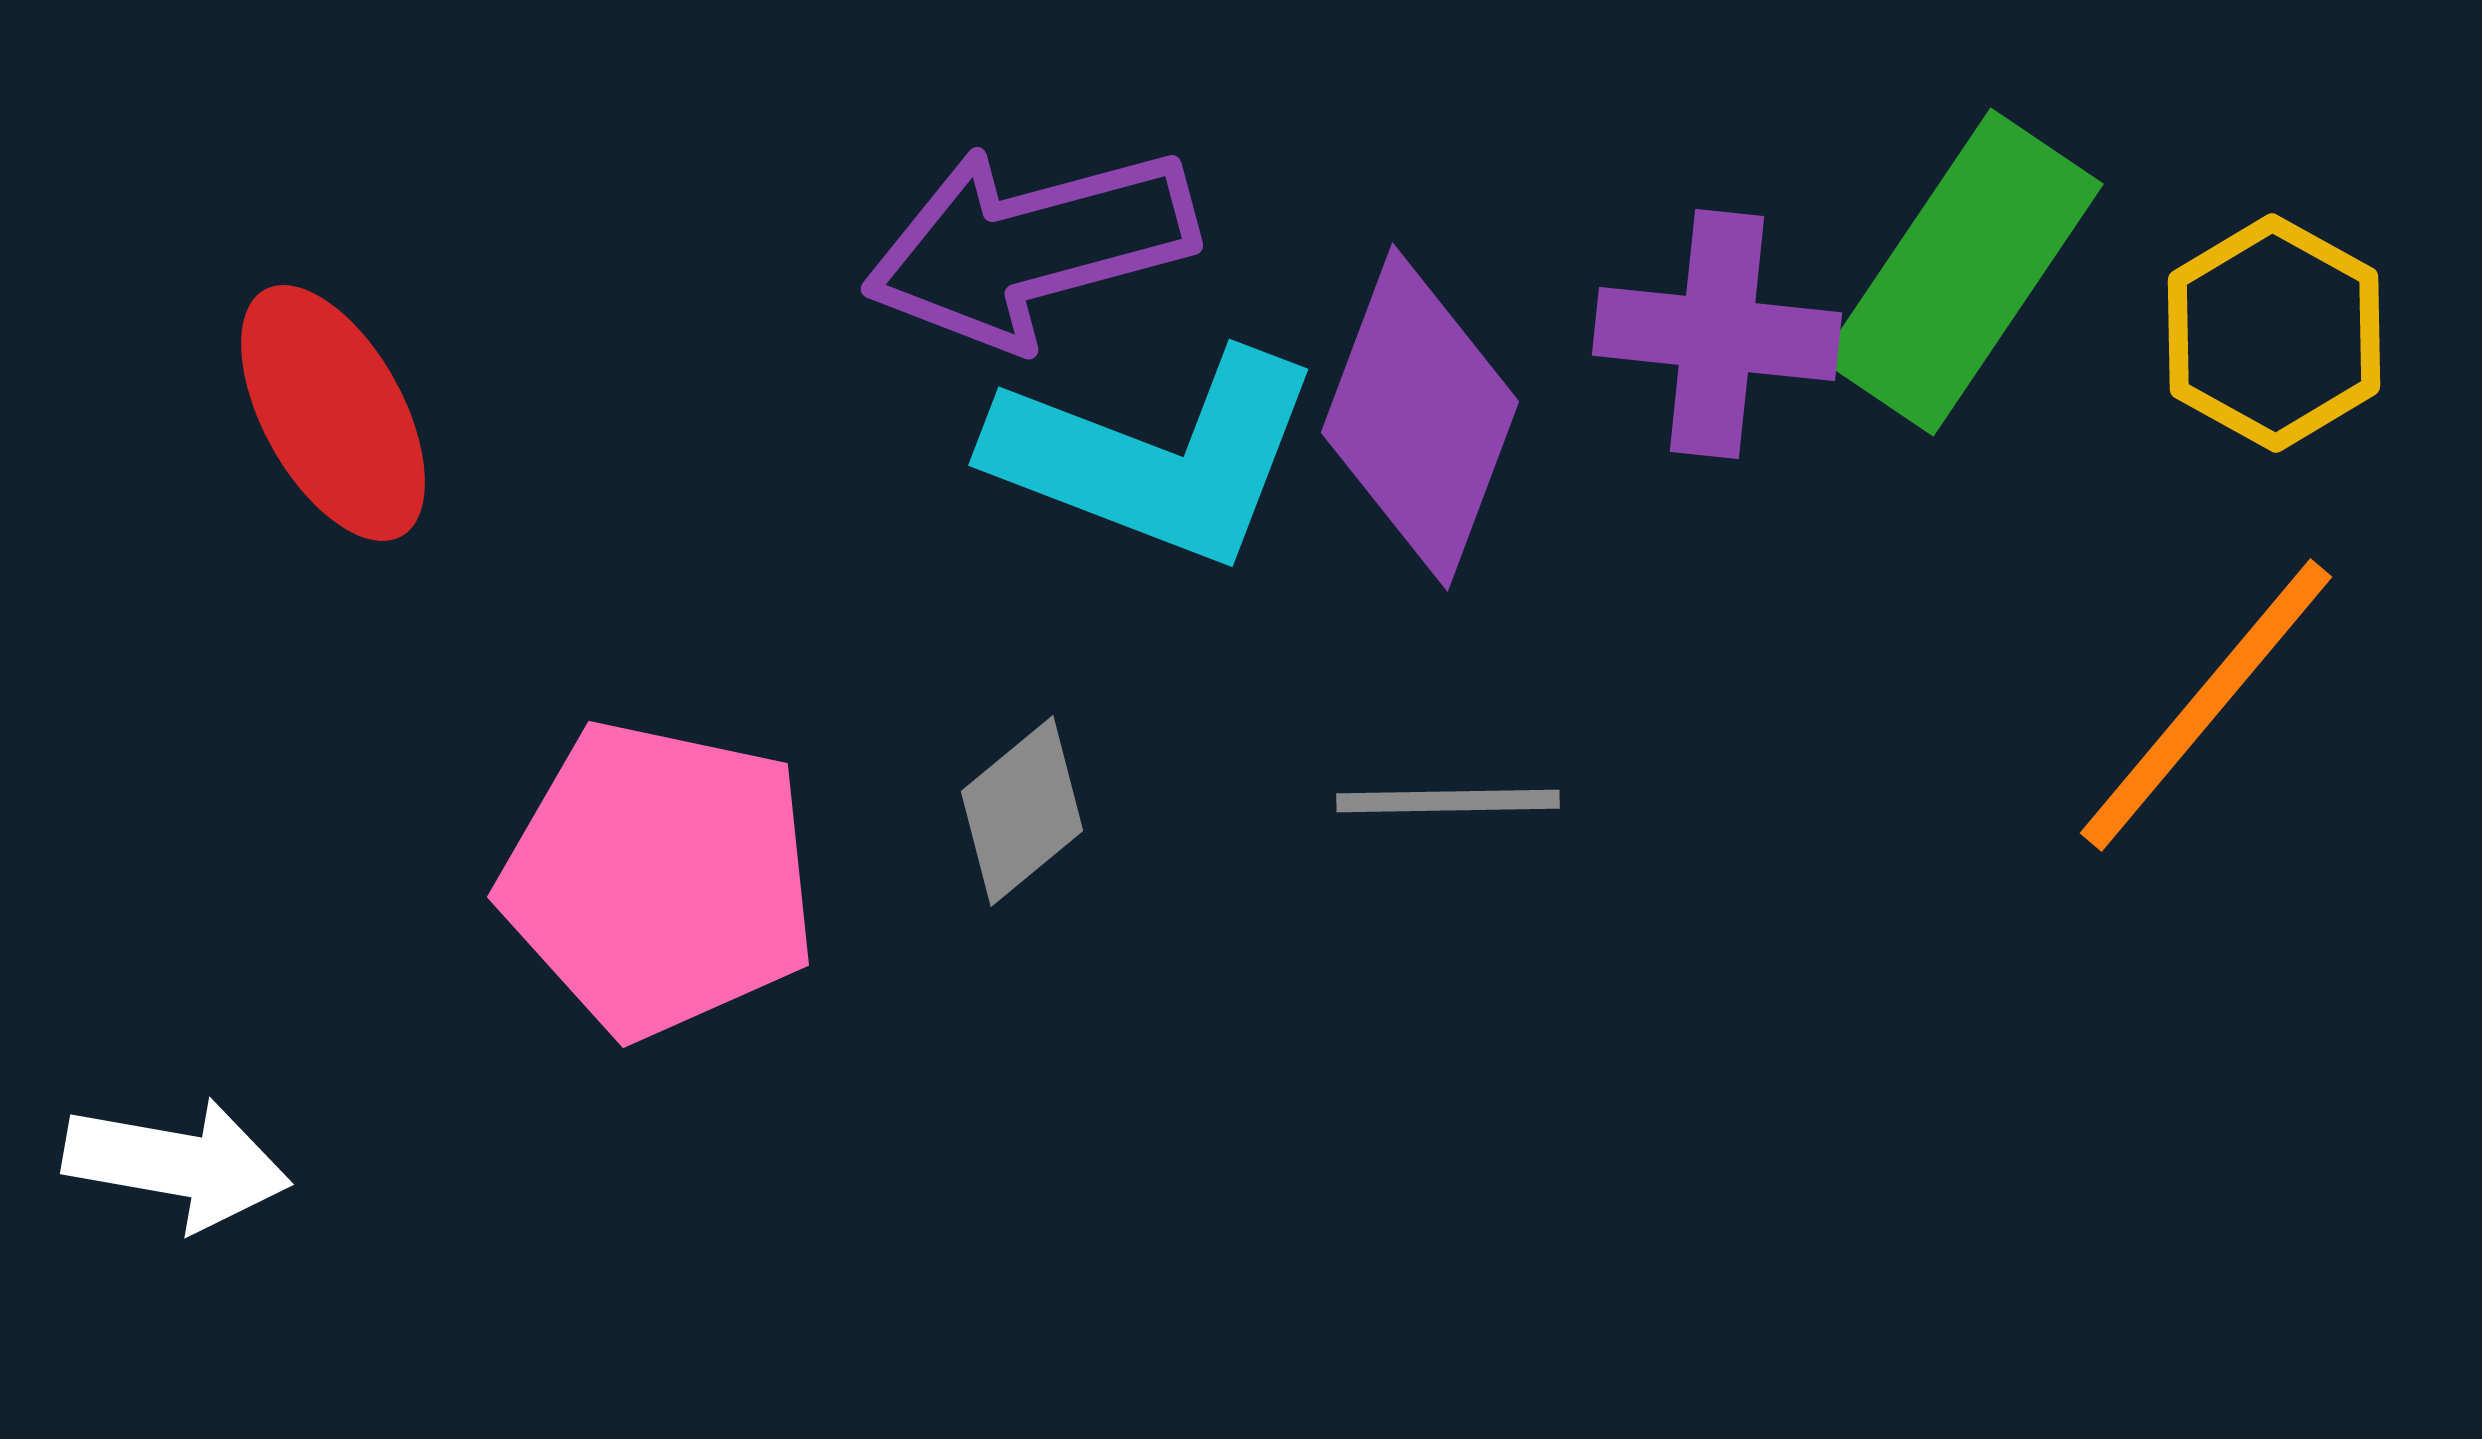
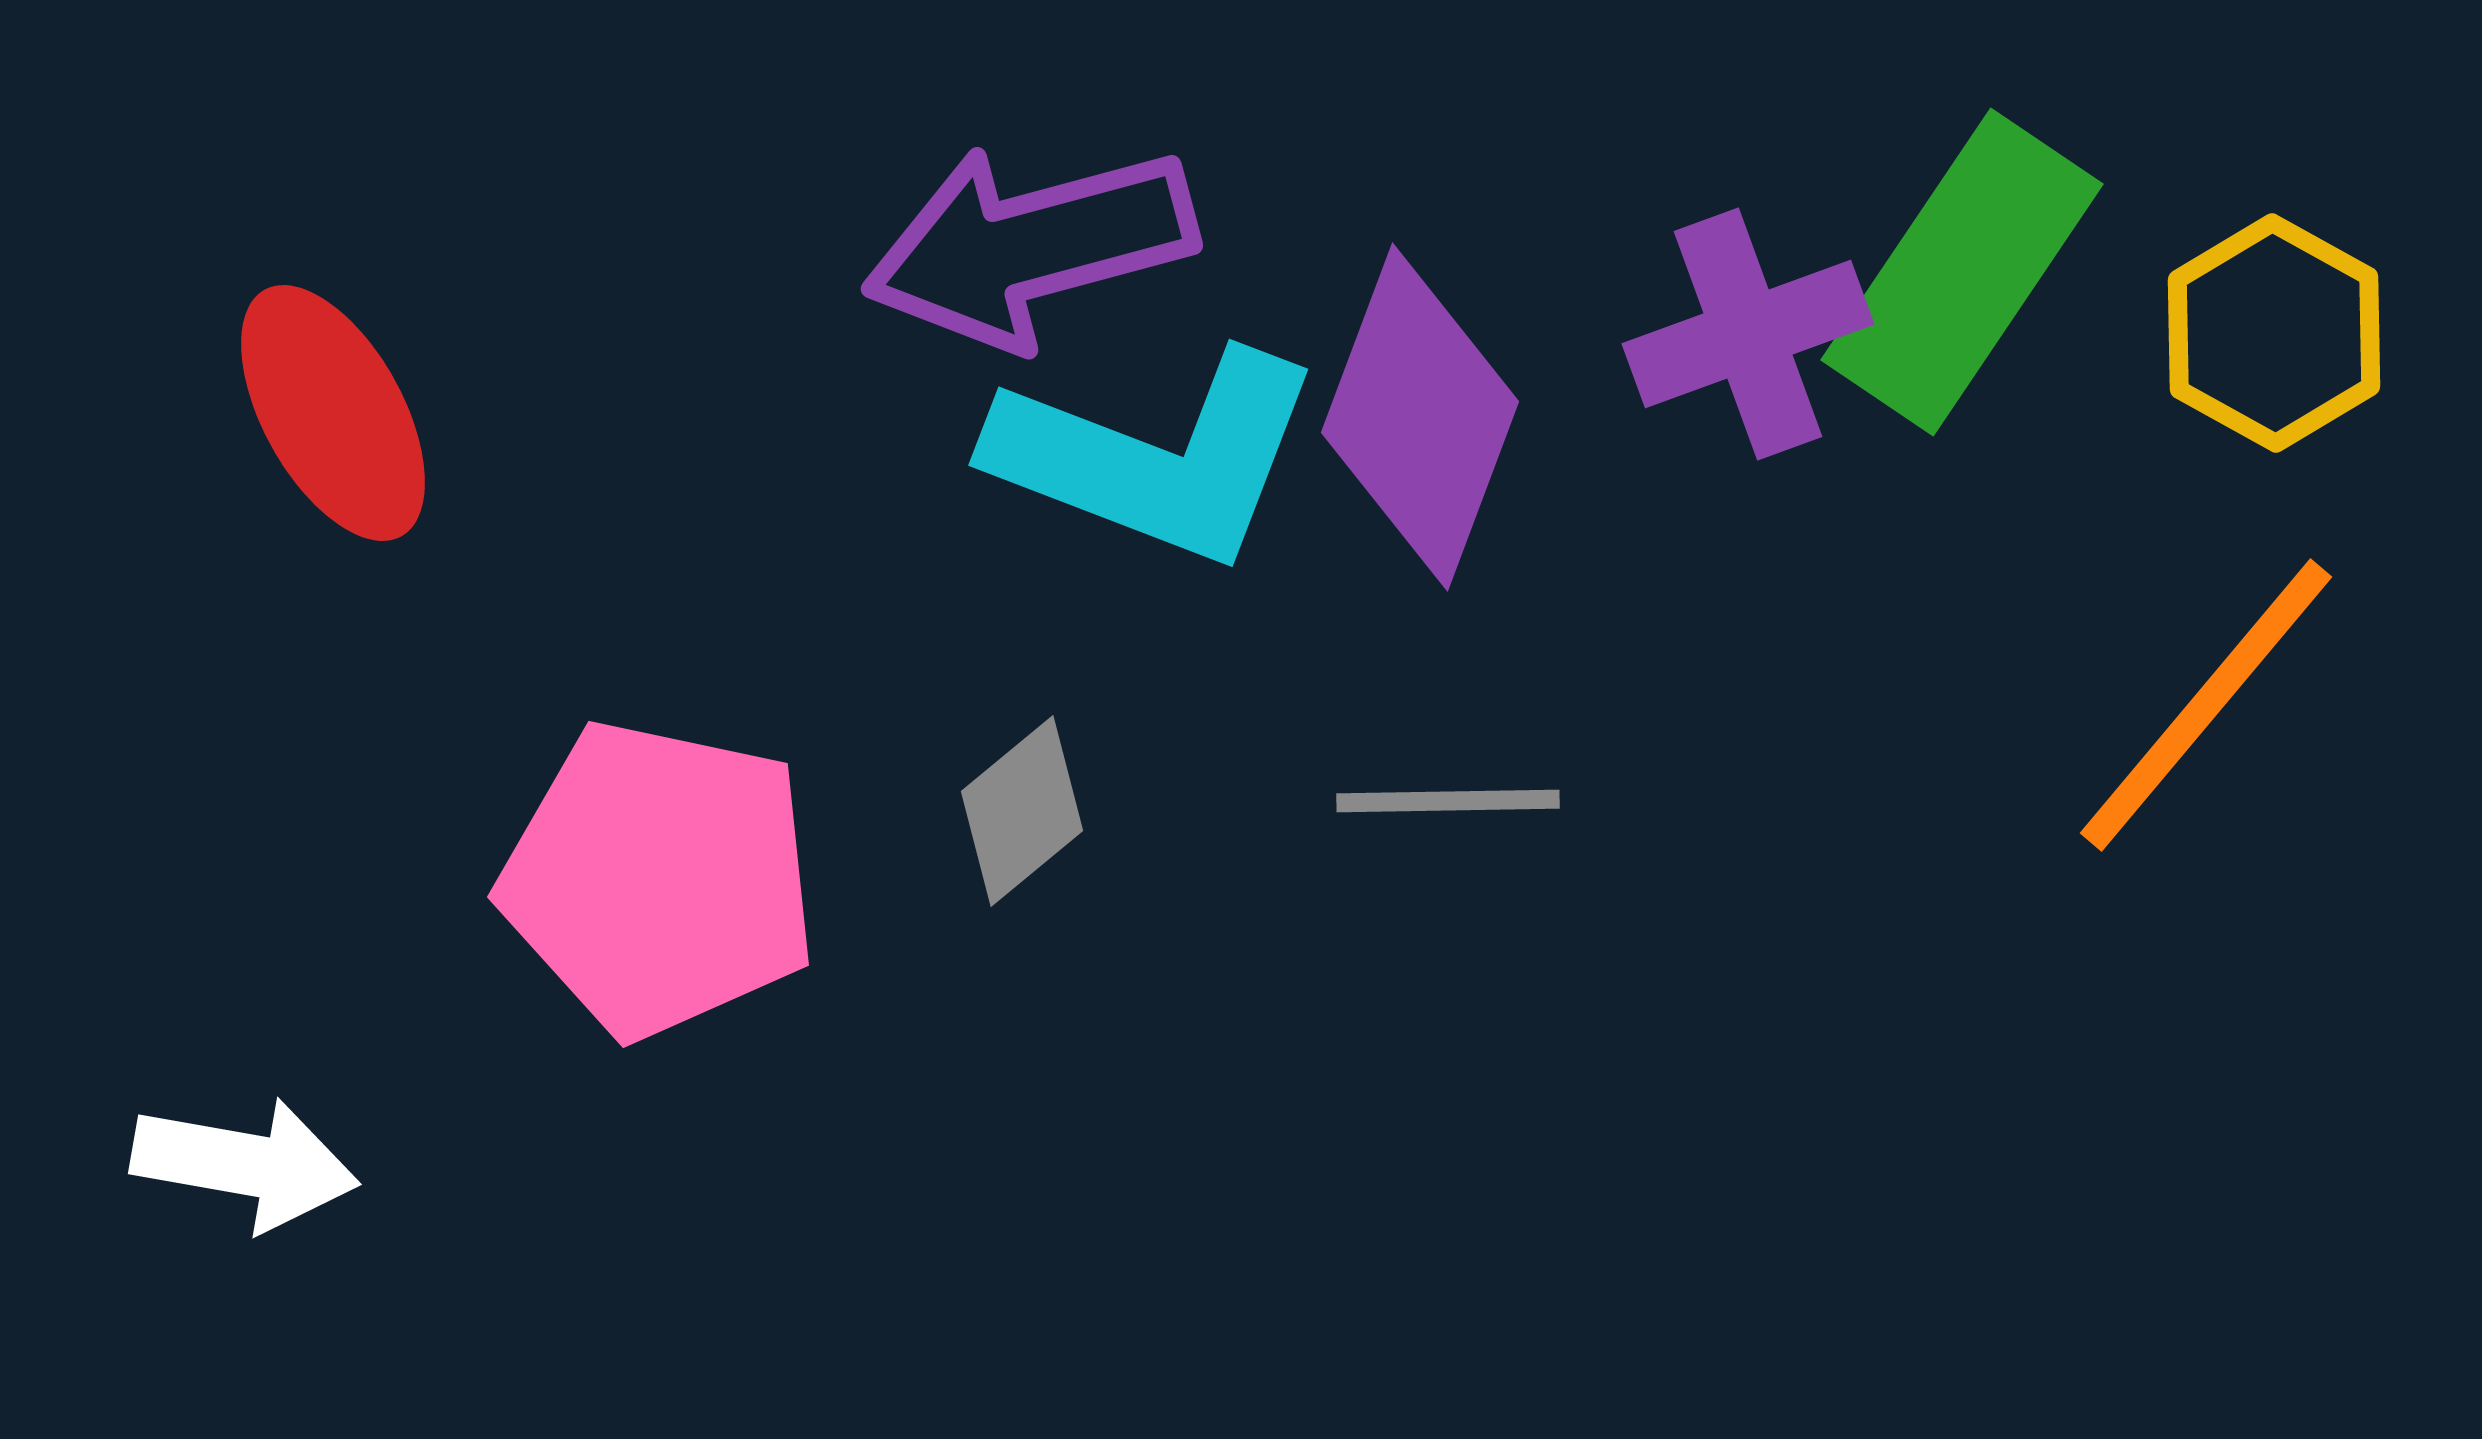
purple cross: moved 31 px right; rotated 26 degrees counterclockwise
white arrow: moved 68 px right
